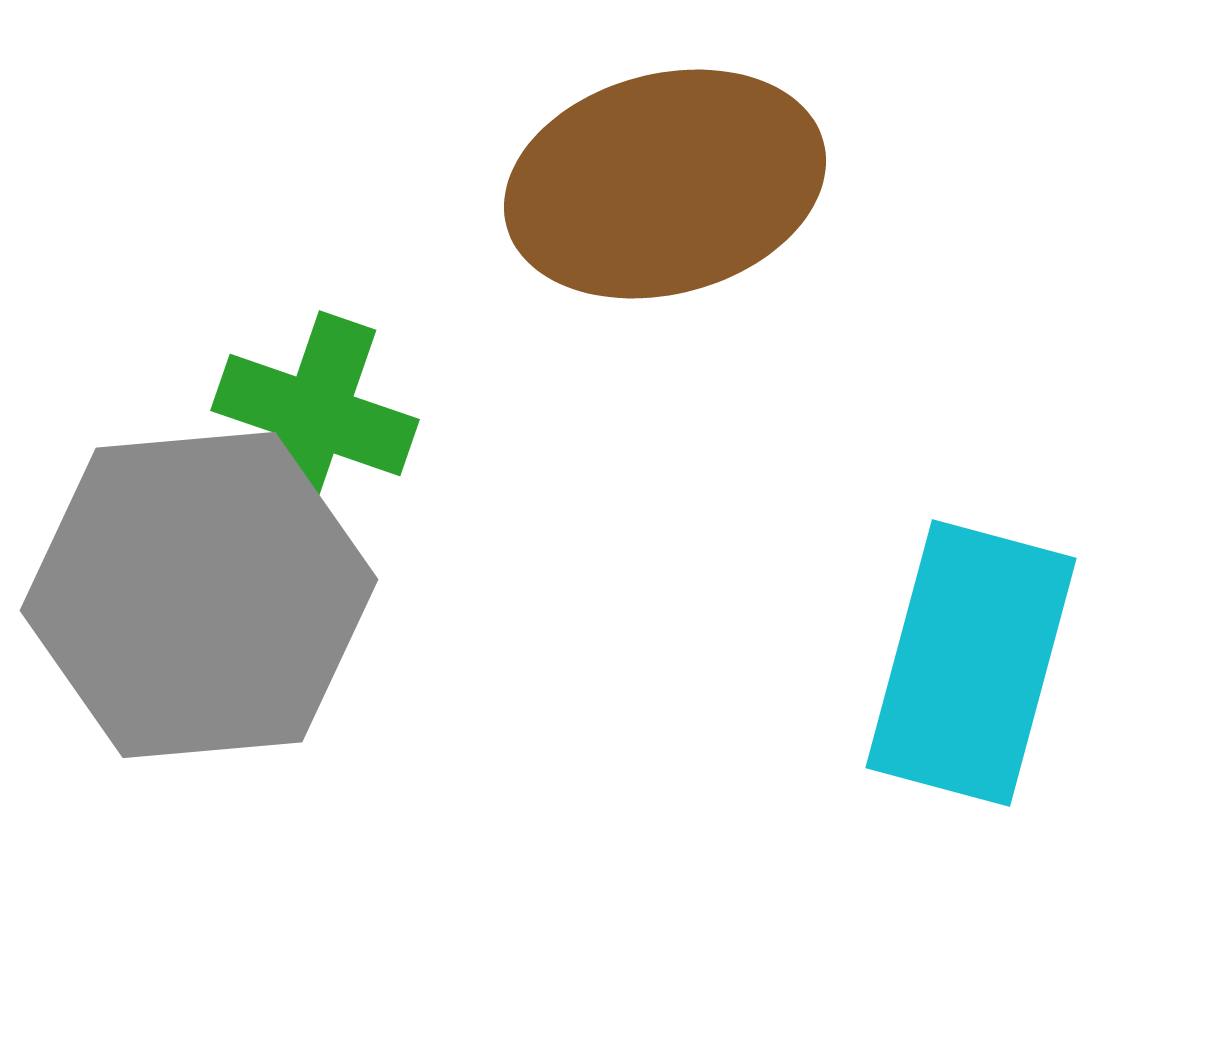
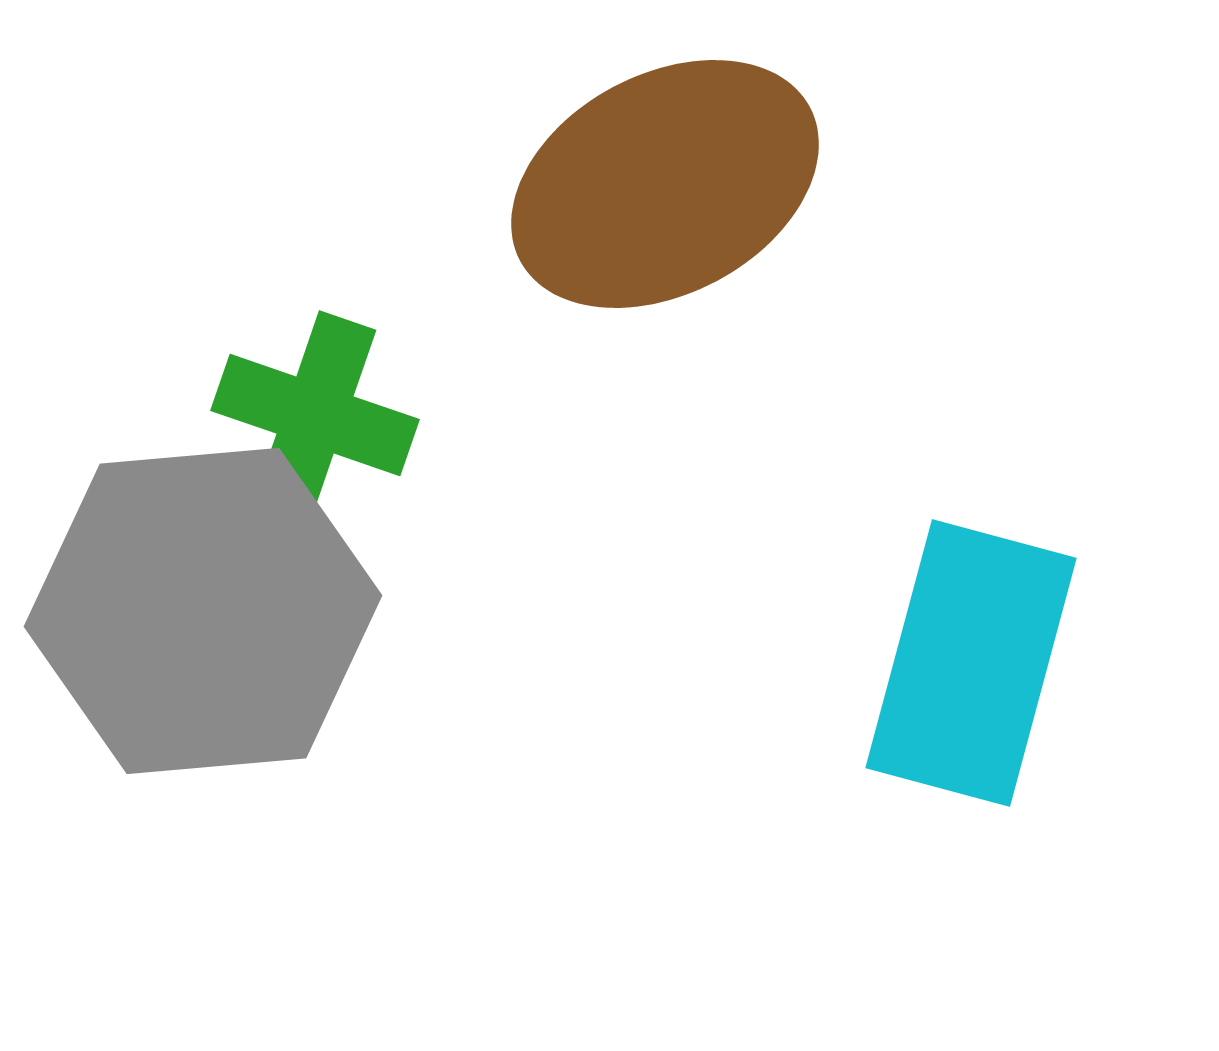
brown ellipse: rotated 13 degrees counterclockwise
gray hexagon: moved 4 px right, 16 px down
